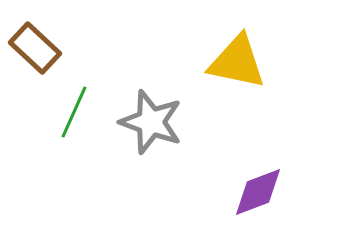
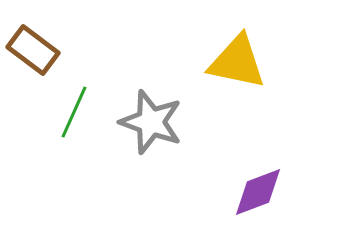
brown rectangle: moved 2 px left, 2 px down; rotated 6 degrees counterclockwise
